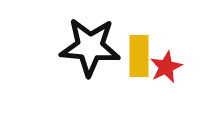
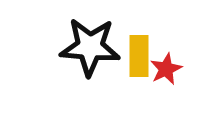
red star: moved 2 px down
